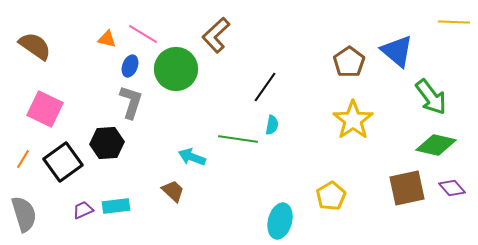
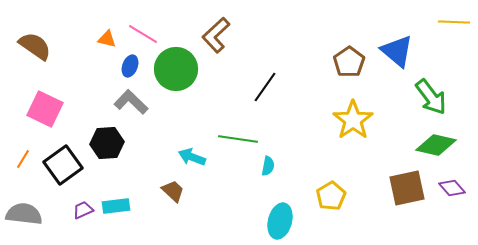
gray L-shape: rotated 64 degrees counterclockwise
cyan semicircle: moved 4 px left, 41 px down
black square: moved 3 px down
gray semicircle: rotated 66 degrees counterclockwise
